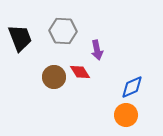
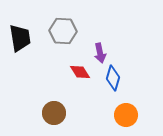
black trapezoid: rotated 12 degrees clockwise
purple arrow: moved 3 px right, 3 px down
brown circle: moved 36 px down
blue diamond: moved 19 px left, 9 px up; rotated 50 degrees counterclockwise
